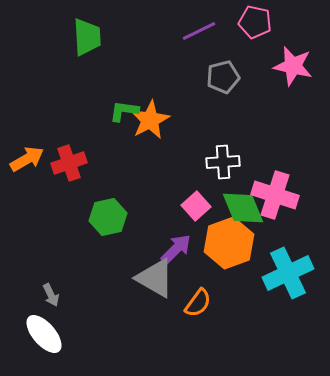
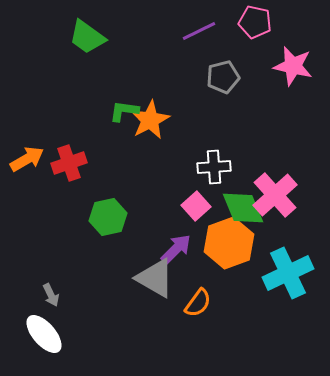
green trapezoid: rotated 129 degrees clockwise
white cross: moved 9 px left, 5 px down
pink cross: rotated 30 degrees clockwise
